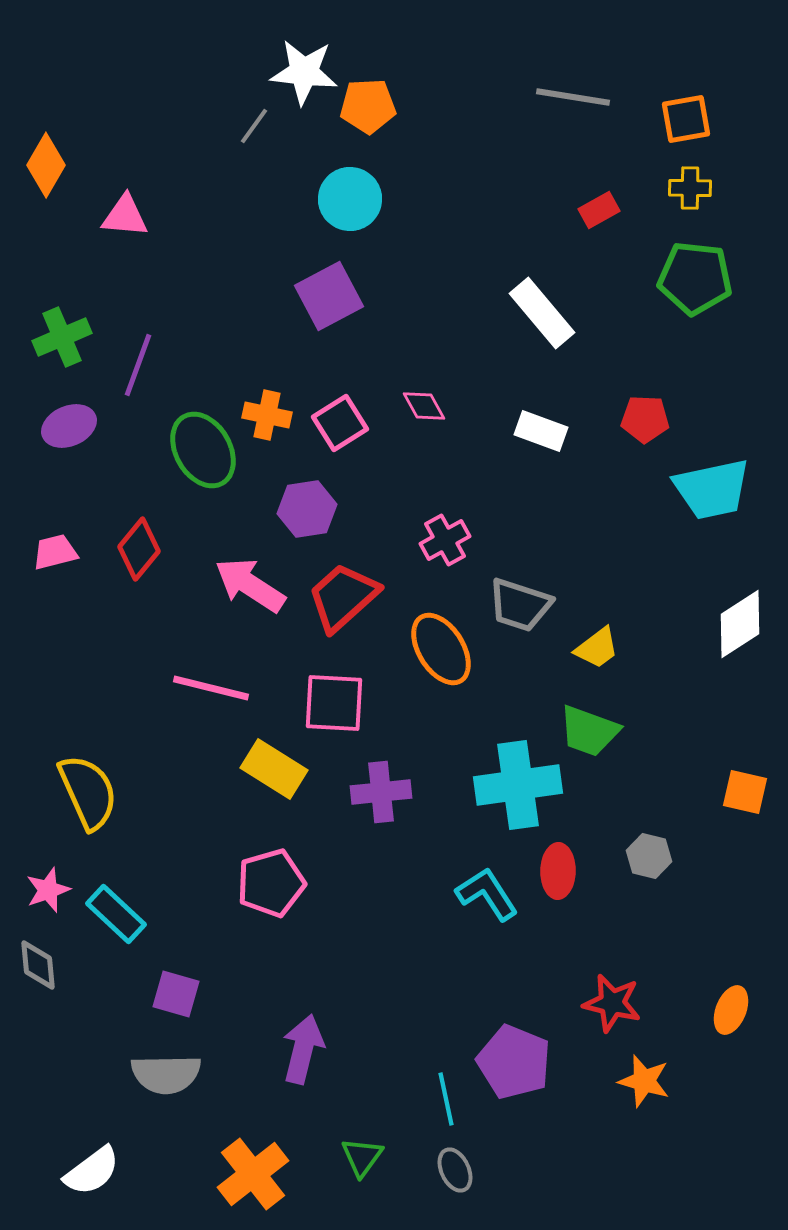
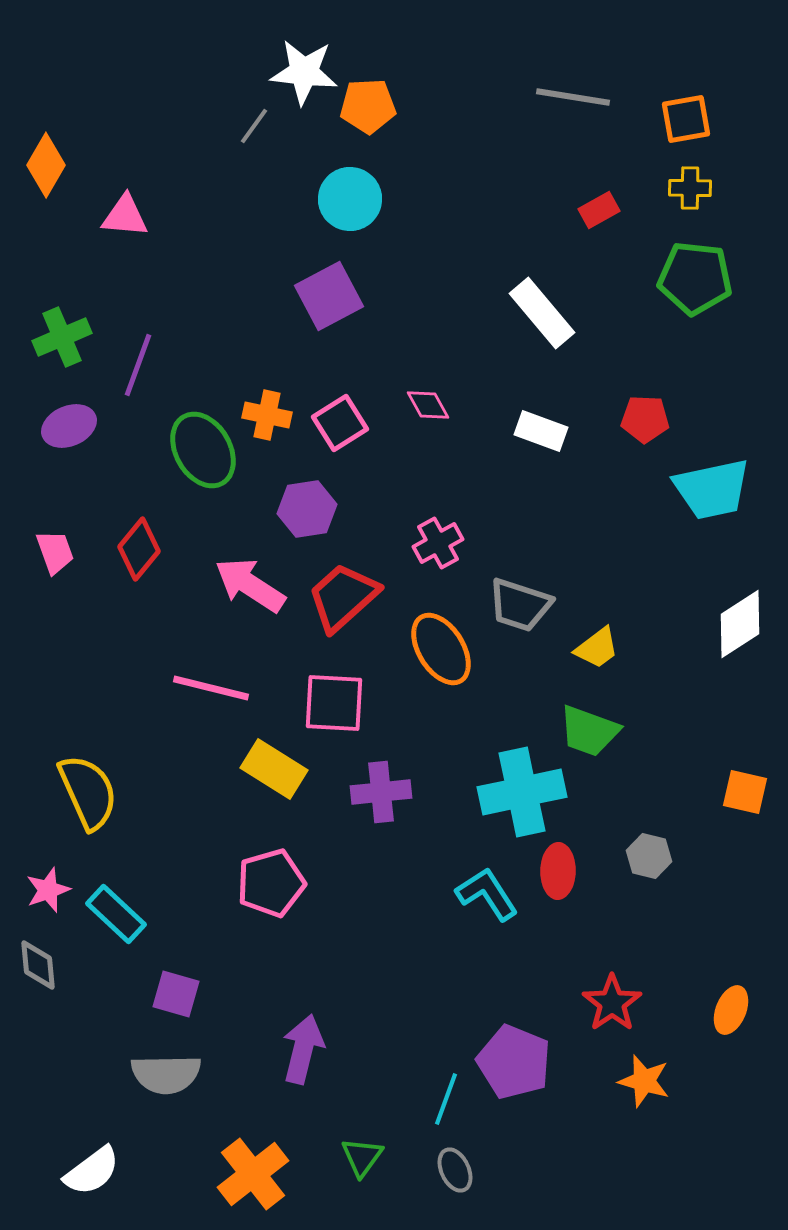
pink diamond at (424, 406): moved 4 px right, 1 px up
pink cross at (445, 540): moved 7 px left, 3 px down
pink trapezoid at (55, 552): rotated 84 degrees clockwise
cyan cross at (518, 785): moved 4 px right, 7 px down; rotated 4 degrees counterclockwise
red star at (612, 1003): rotated 24 degrees clockwise
cyan line at (446, 1099): rotated 32 degrees clockwise
